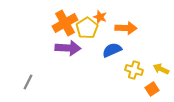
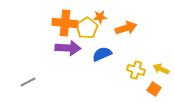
orange star: rotated 24 degrees counterclockwise
orange cross: rotated 35 degrees clockwise
orange arrow: rotated 20 degrees counterclockwise
blue semicircle: moved 10 px left, 4 px down
yellow cross: moved 2 px right
gray line: rotated 35 degrees clockwise
orange square: moved 2 px right; rotated 24 degrees counterclockwise
